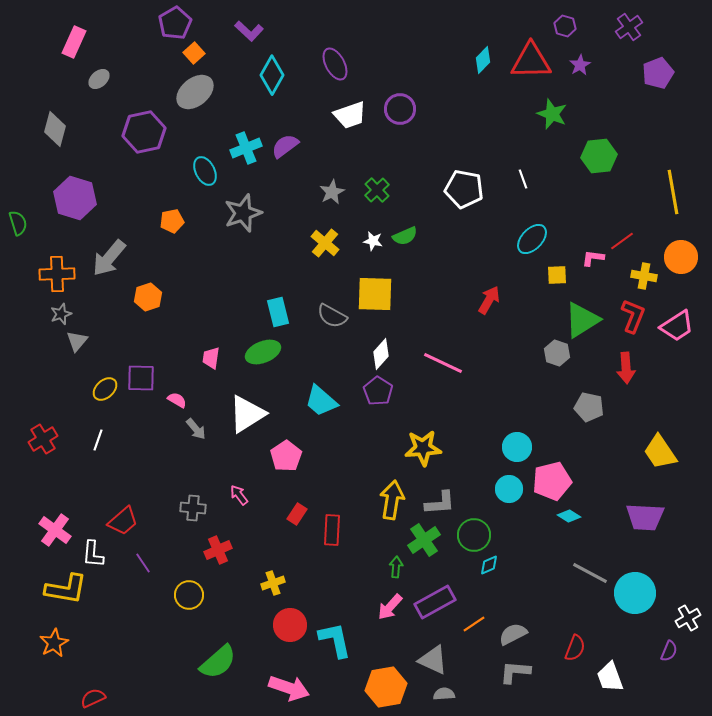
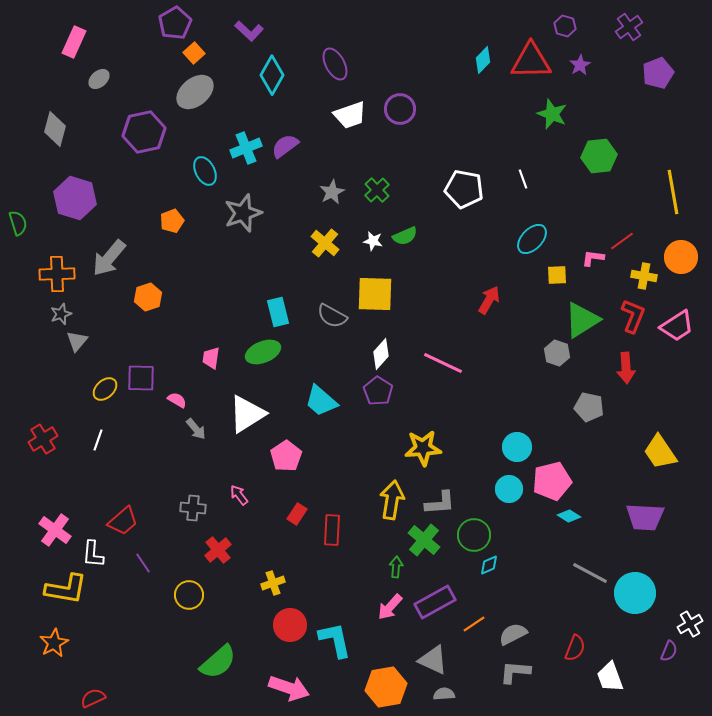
orange pentagon at (172, 221): rotated 10 degrees counterclockwise
green cross at (424, 540): rotated 16 degrees counterclockwise
red cross at (218, 550): rotated 16 degrees counterclockwise
white cross at (688, 618): moved 2 px right, 6 px down
